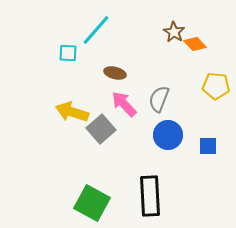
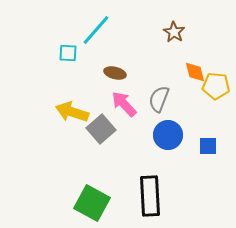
orange diamond: moved 28 px down; rotated 30 degrees clockwise
